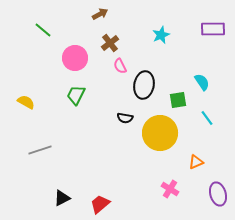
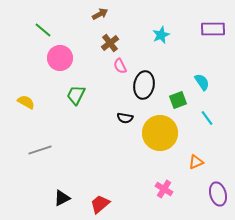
pink circle: moved 15 px left
green square: rotated 12 degrees counterclockwise
pink cross: moved 6 px left
